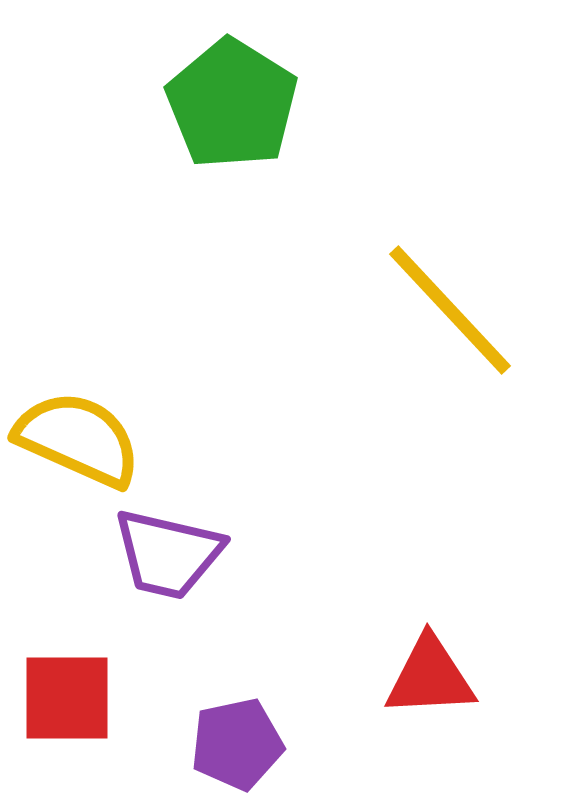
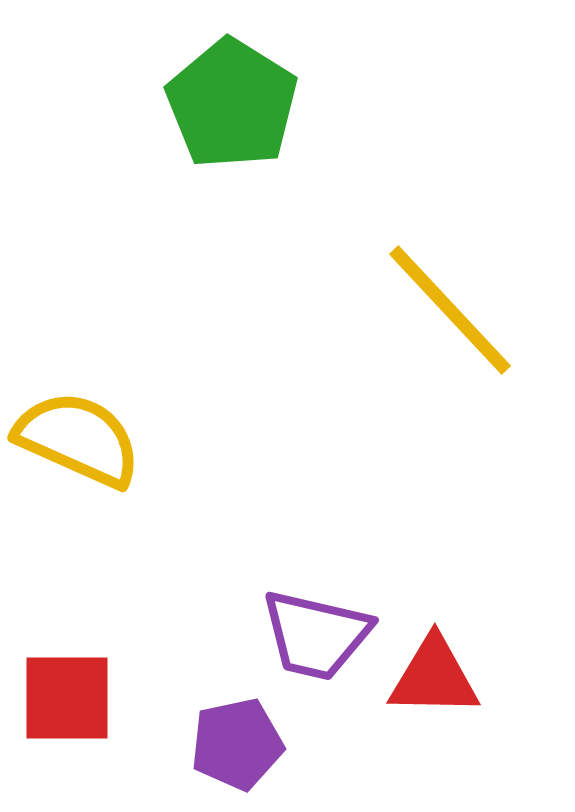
purple trapezoid: moved 148 px right, 81 px down
red triangle: moved 4 px right; rotated 4 degrees clockwise
